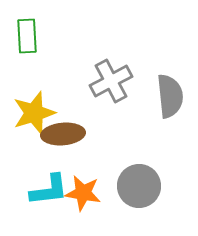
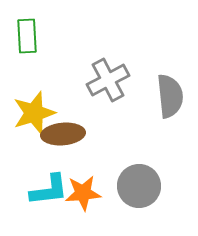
gray cross: moved 3 px left, 1 px up
orange star: rotated 15 degrees counterclockwise
